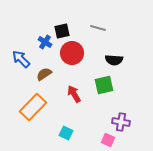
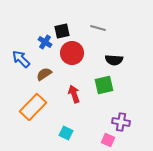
red arrow: rotated 12 degrees clockwise
